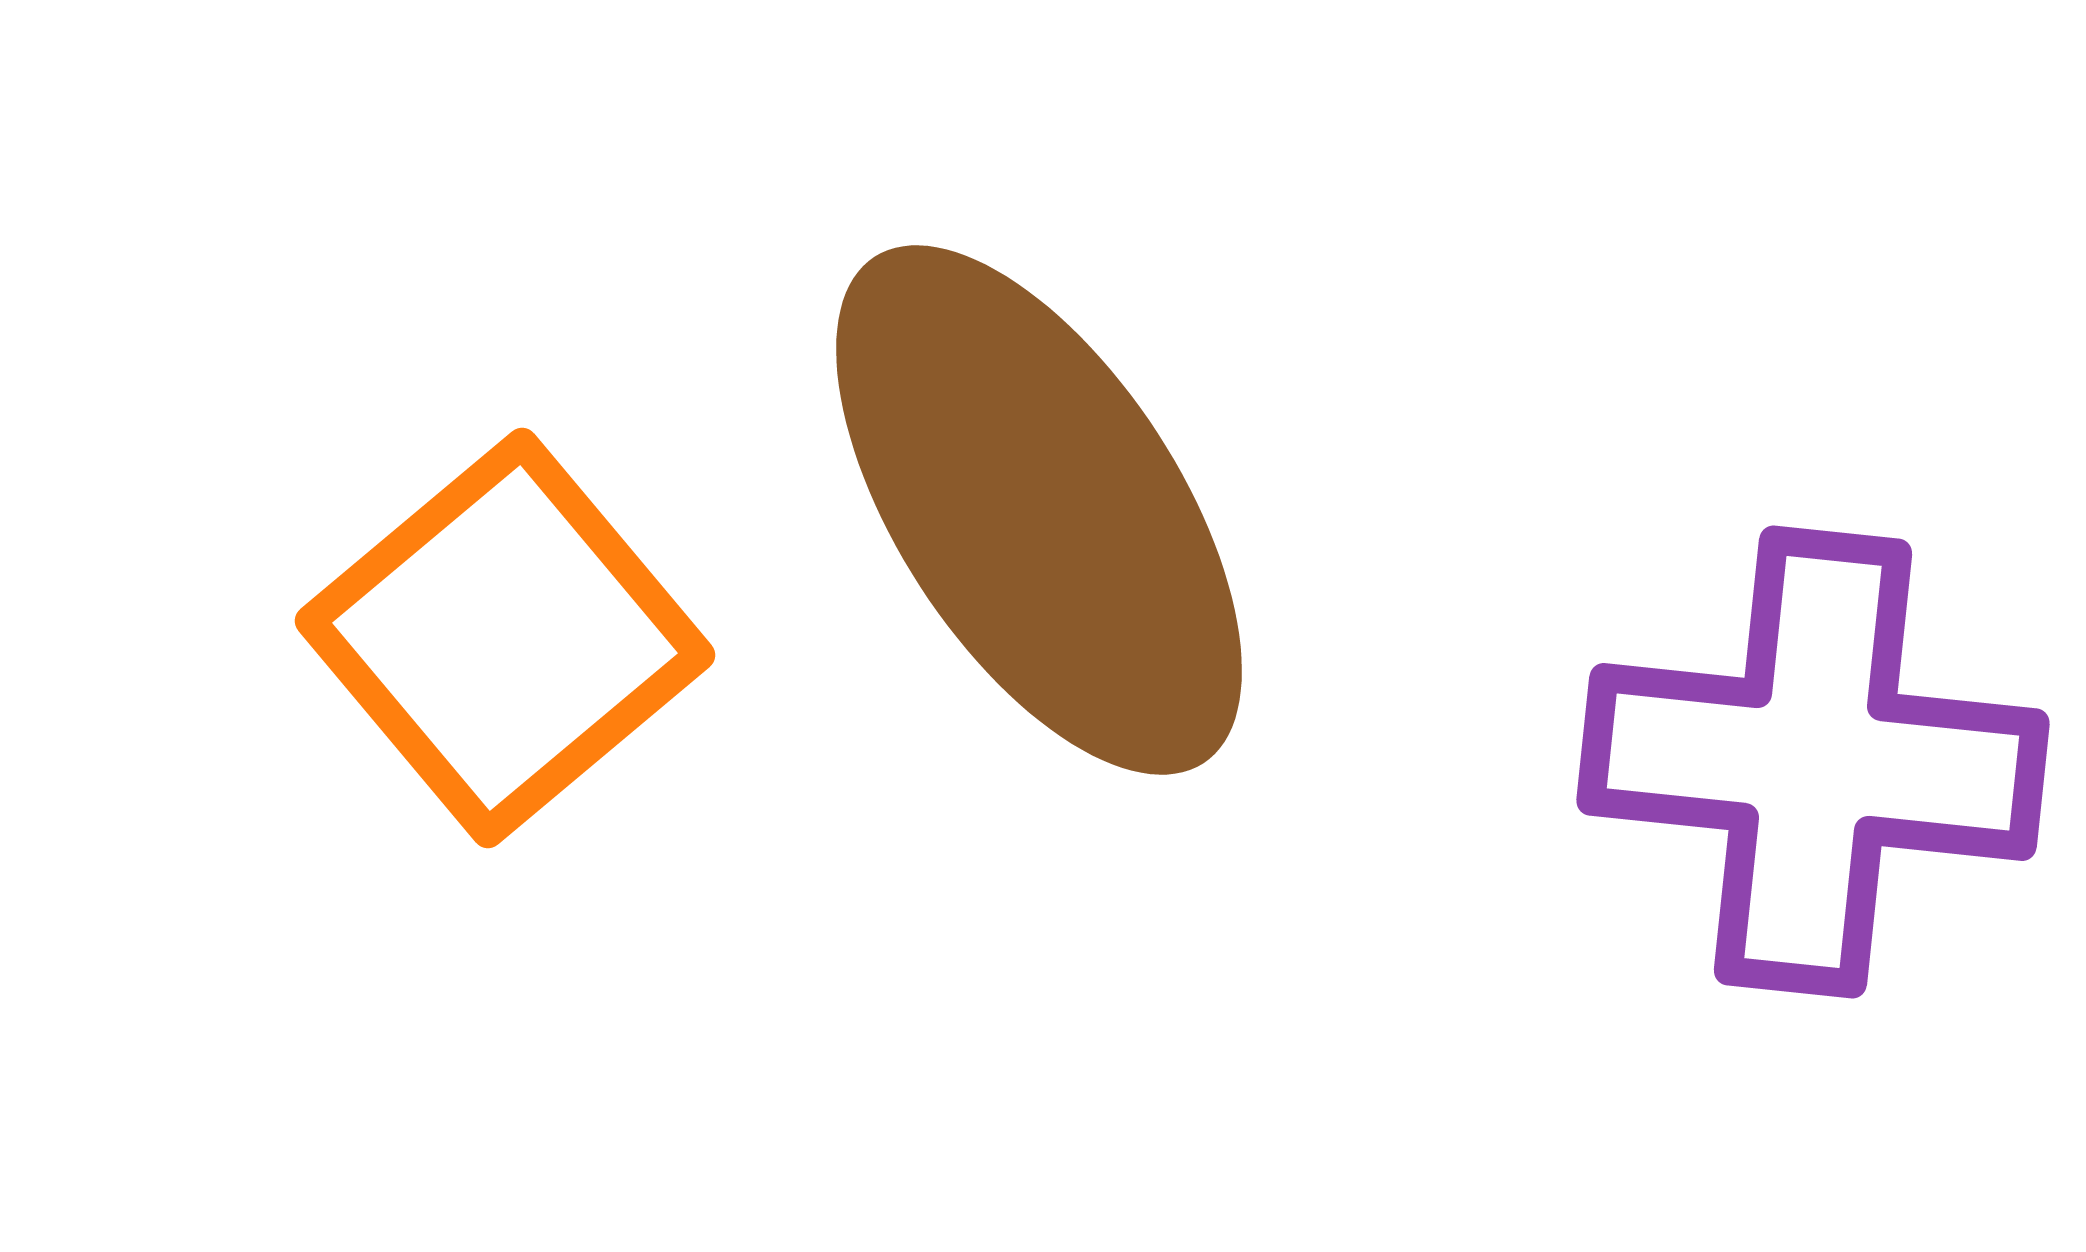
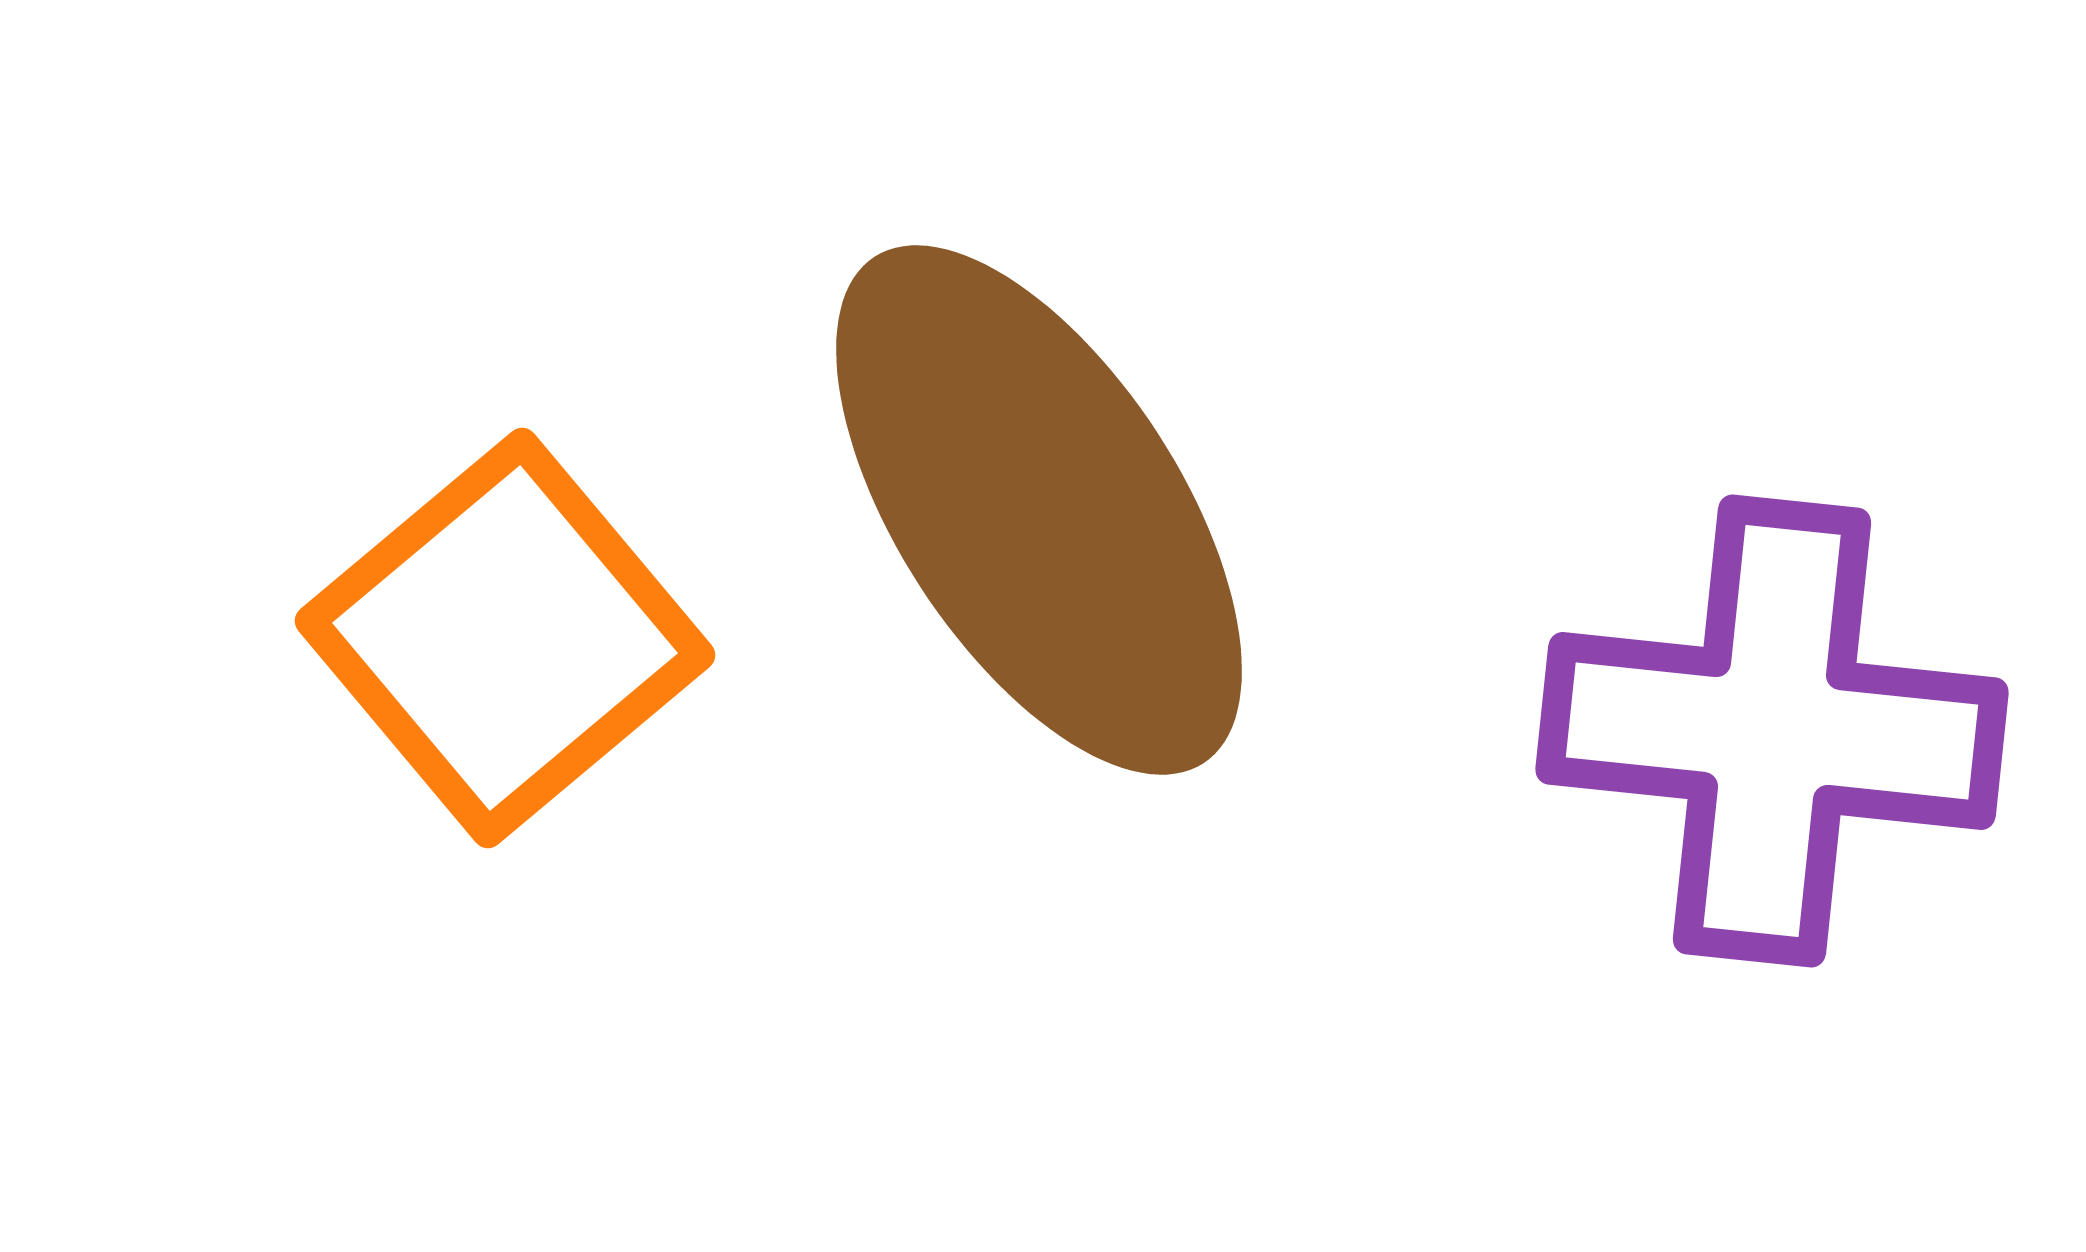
purple cross: moved 41 px left, 31 px up
